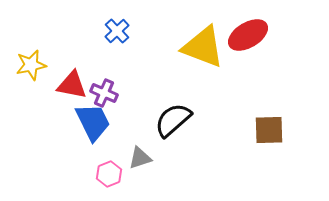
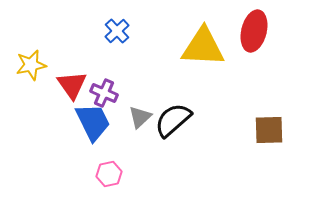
red ellipse: moved 6 px right, 4 px up; rotated 45 degrees counterclockwise
yellow triangle: rotated 18 degrees counterclockwise
red triangle: rotated 44 degrees clockwise
gray triangle: moved 41 px up; rotated 25 degrees counterclockwise
pink hexagon: rotated 10 degrees clockwise
